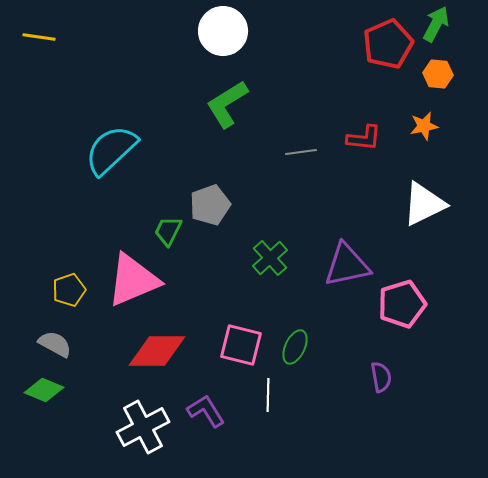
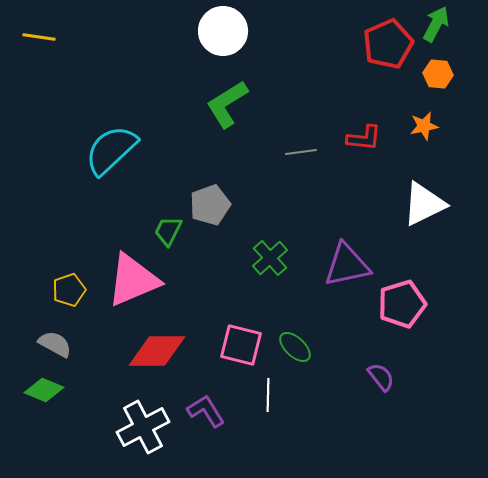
green ellipse: rotated 72 degrees counterclockwise
purple semicircle: rotated 28 degrees counterclockwise
